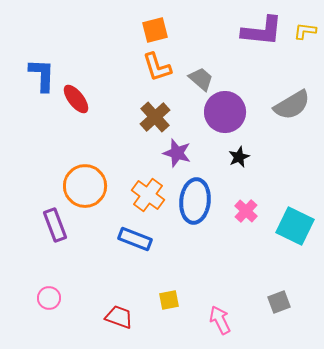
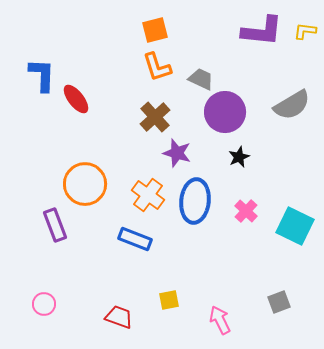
gray trapezoid: rotated 16 degrees counterclockwise
orange circle: moved 2 px up
pink circle: moved 5 px left, 6 px down
